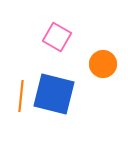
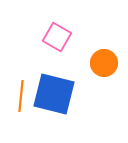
orange circle: moved 1 px right, 1 px up
